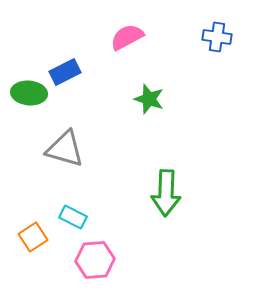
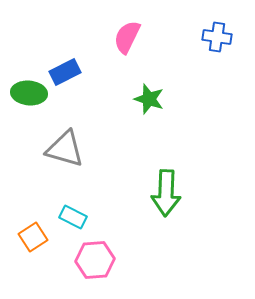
pink semicircle: rotated 36 degrees counterclockwise
